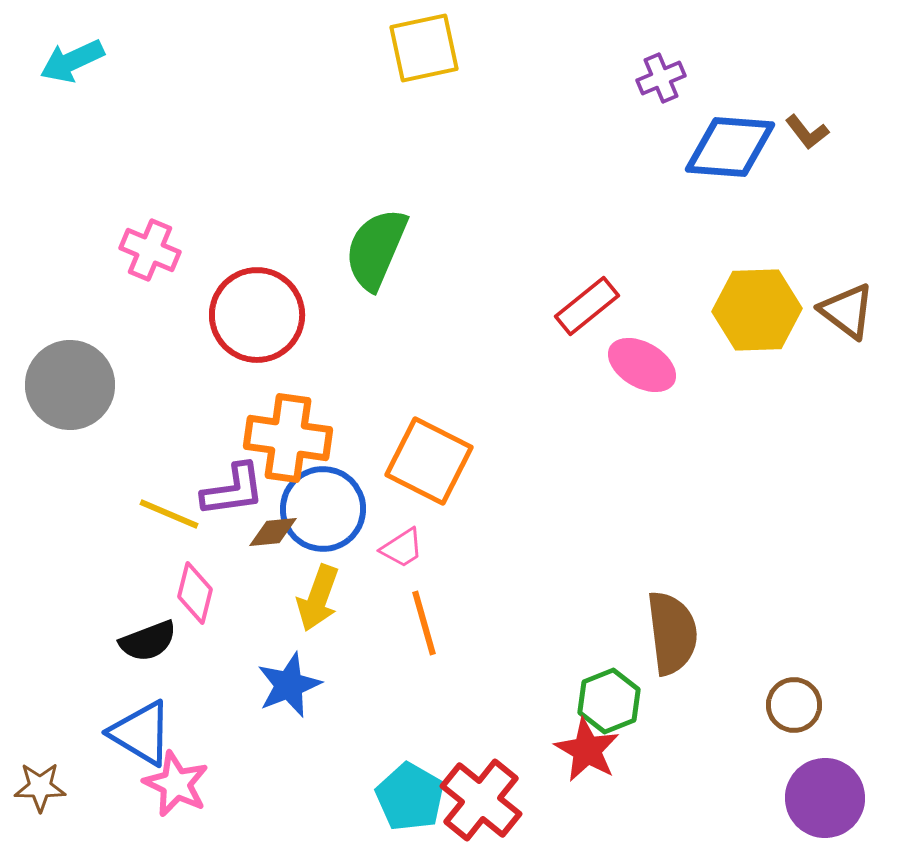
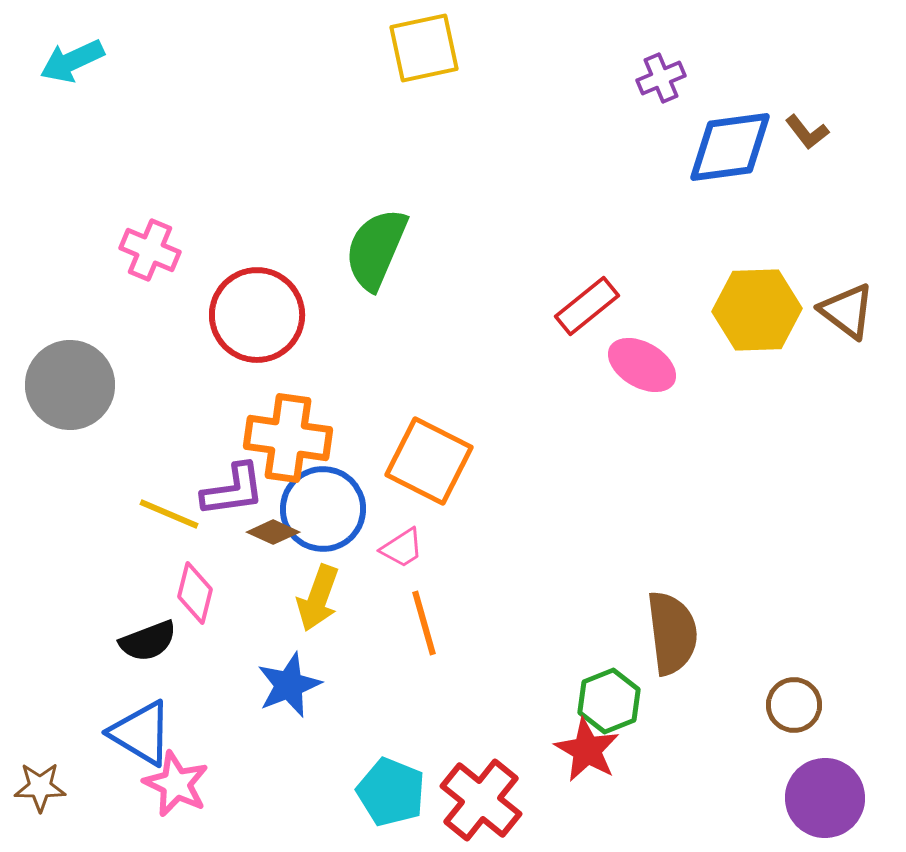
blue diamond: rotated 12 degrees counterclockwise
brown diamond: rotated 30 degrees clockwise
cyan pentagon: moved 19 px left, 5 px up; rotated 8 degrees counterclockwise
